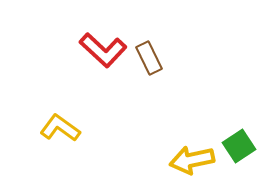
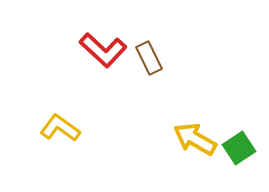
green square: moved 2 px down
yellow arrow: moved 3 px right, 21 px up; rotated 42 degrees clockwise
